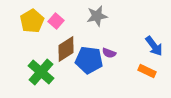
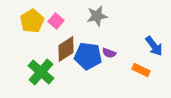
blue pentagon: moved 1 px left, 4 px up
orange rectangle: moved 6 px left, 1 px up
